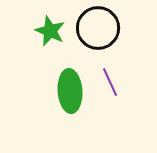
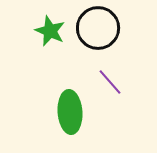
purple line: rotated 16 degrees counterclockwise
green ellipse: moved 21 px down
